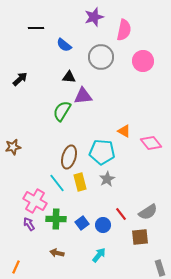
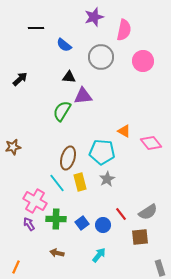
brown ellipse: moved 1 px left, 1 px down
